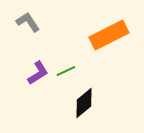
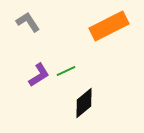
orange rectangle: moved 9 px up
purple L-shape: moved 1 px right, 2 px down
